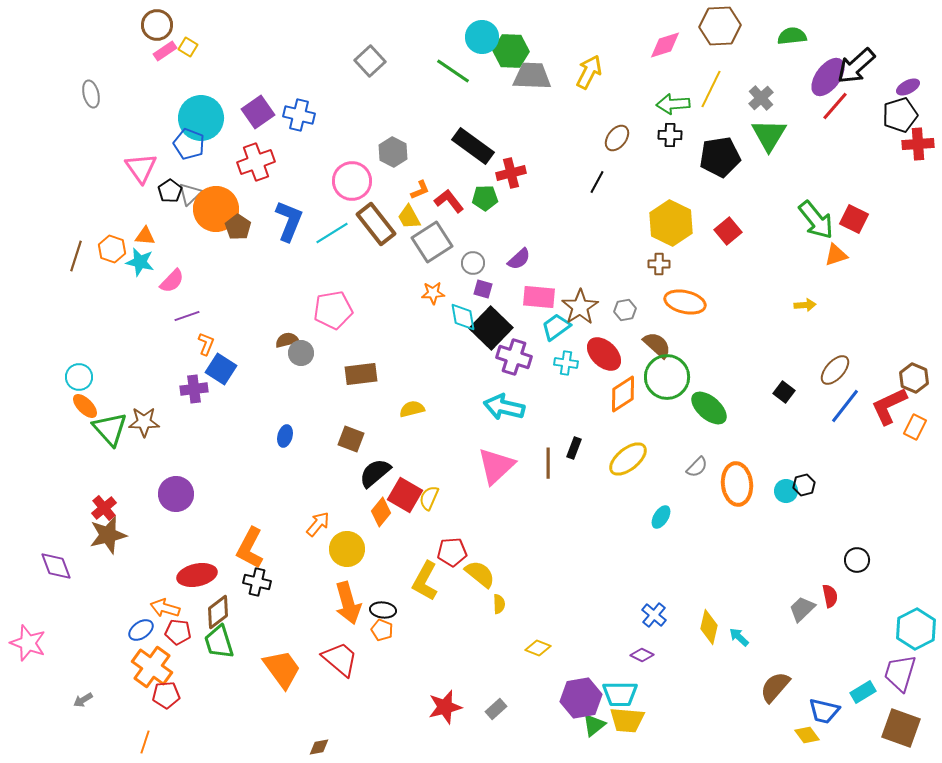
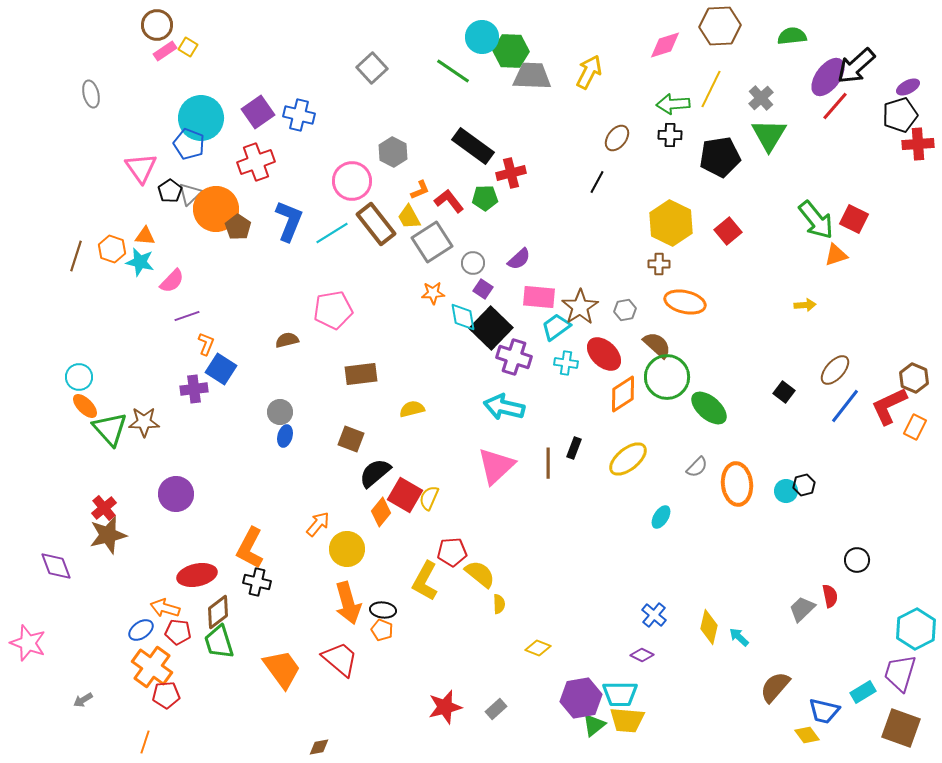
gray square at (370, 61): moved 2 px right, 7 px down
purple square at (483, 289): rotated 18 degrees clockwise
gray circle at (301, 353): moved 21 px left, 59 px down
